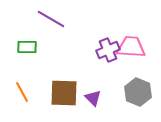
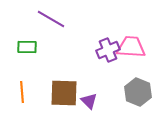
orange line: rotated 25 degrees clockwise
purple triangle: moved 4 px left, 3 px down
